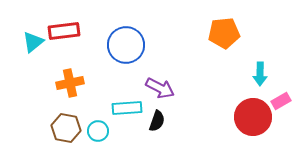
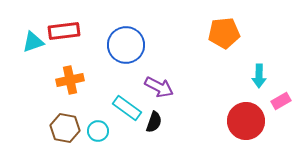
cyan triangle: rotated 20 degrees clockwise
cyan arrow: moved 1 px left, 2 px down
orange cross: moved 3 px up
purple arrow: moved 1 px left, 1 px up
cyan rectangle: rotated 40 degrees clockwise
red circle: moved 7 px left, 4 px down
black semicircle: moved 3 px left, 1 px down
brown hexagon: moved 1 px left
